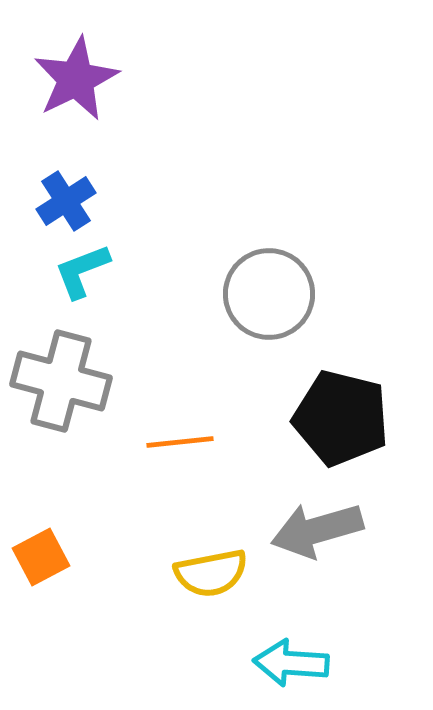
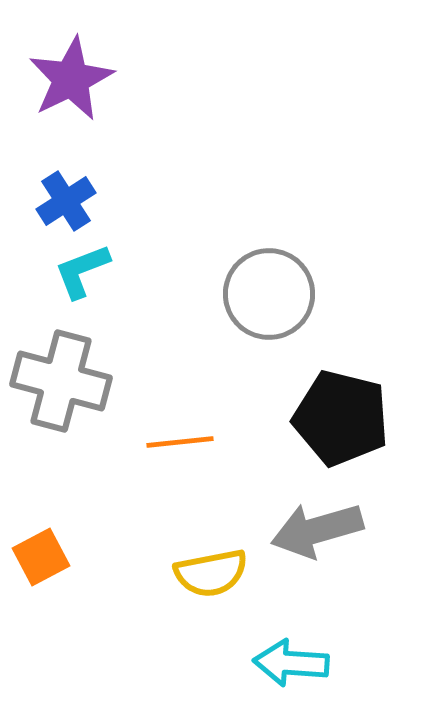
purple star: moved 5 px left
